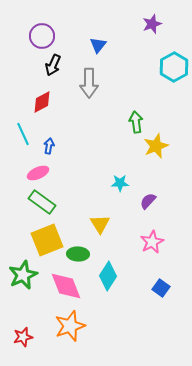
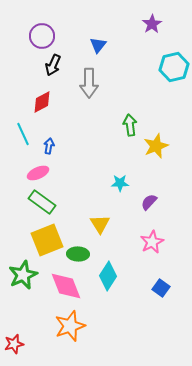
purple star: rotated 12 degrees counterclockwise
cyan hexagon: rotated 16 degrees clockwise
green arrow: moved 6 px left, 3 px down
purple semicircle: moved 1 px right, 1 px down
red star: moved 9 px left, 7 px down
